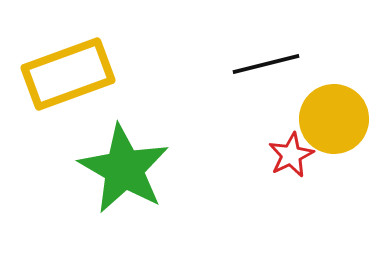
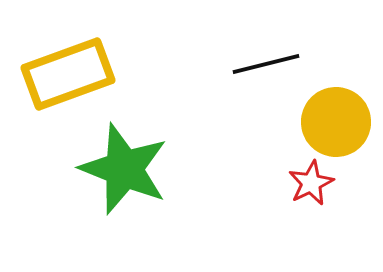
yellow circle: moved 2 px right, 3 px down
red star: moved 20 px right, 28 px down
green star: rotated 8 degrees counterclockwise
